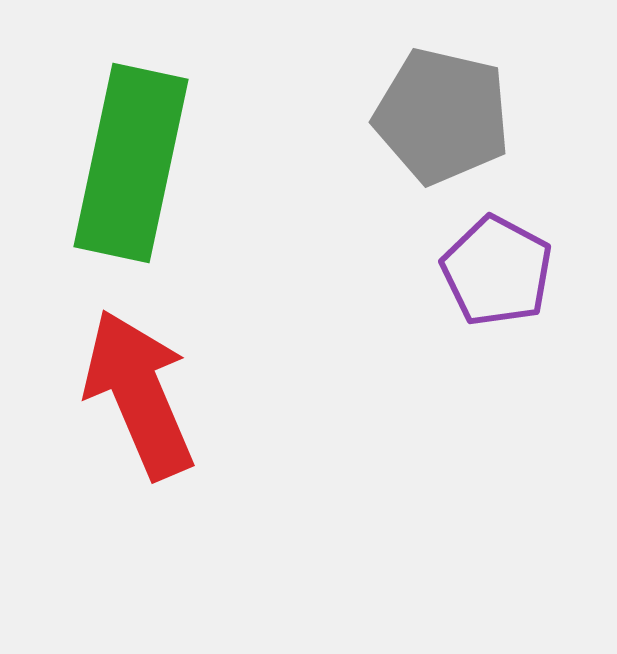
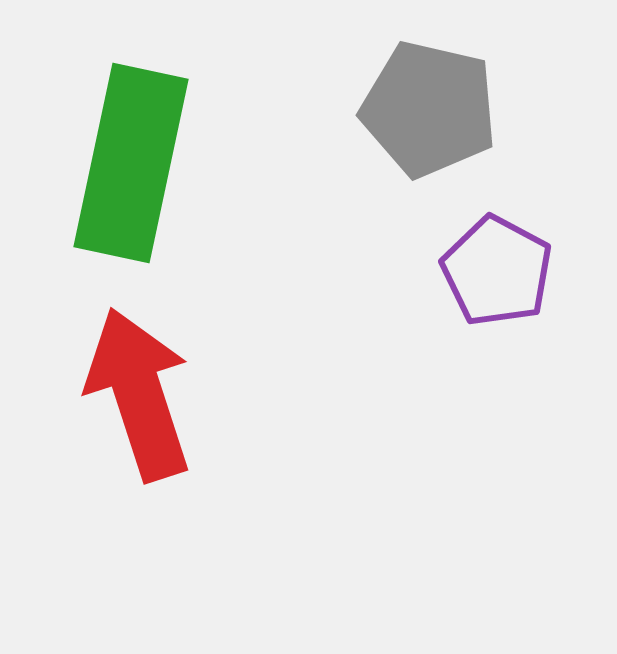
gray pentagon: moved 13 px left, 7 px up
red arrow: rotated 5 degrees clockwise
